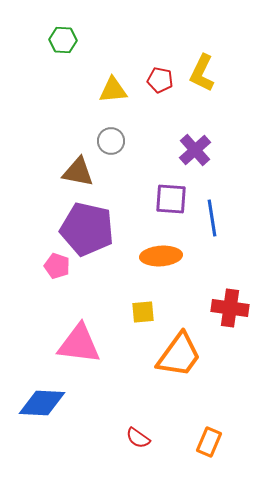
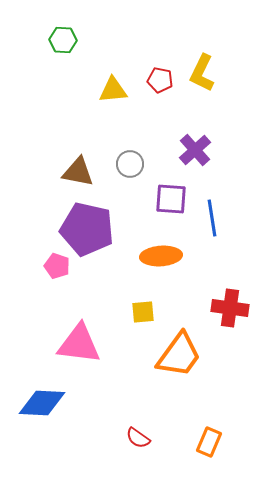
gray circle: moved 19 px right, 23 px down
